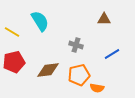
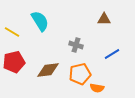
orange pentagon: moved 1 px right, 1 px up
